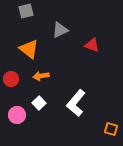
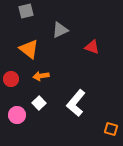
red triangle: moved 2 px down
